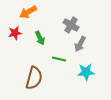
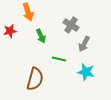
orange arrow: rotated 78 degrees counterclockwise
red star: moved 5 px left, 2 px up
green arrow: moved 1 px right, 2 px up
gray arrow: moved 4 px right
cyan star: rotated 18 degrees clockwise
brown semicircle: moved 1 px right, 1 px down
